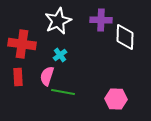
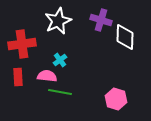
purple cross: rotated 15 degrees clockwise
red cross: rotated 16 degrees counterclockwise
cyan cross: moved 5 px down
pink semicircle: rotated 78 degrees clockwise
green line: moved 3 px left
pink hexagon: rotated 15 degrees clockwise
